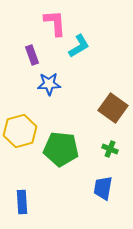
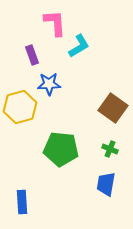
yellow hexagon: moved 24 px up
blue trapezoid: moved 3 px right, 4 px up
